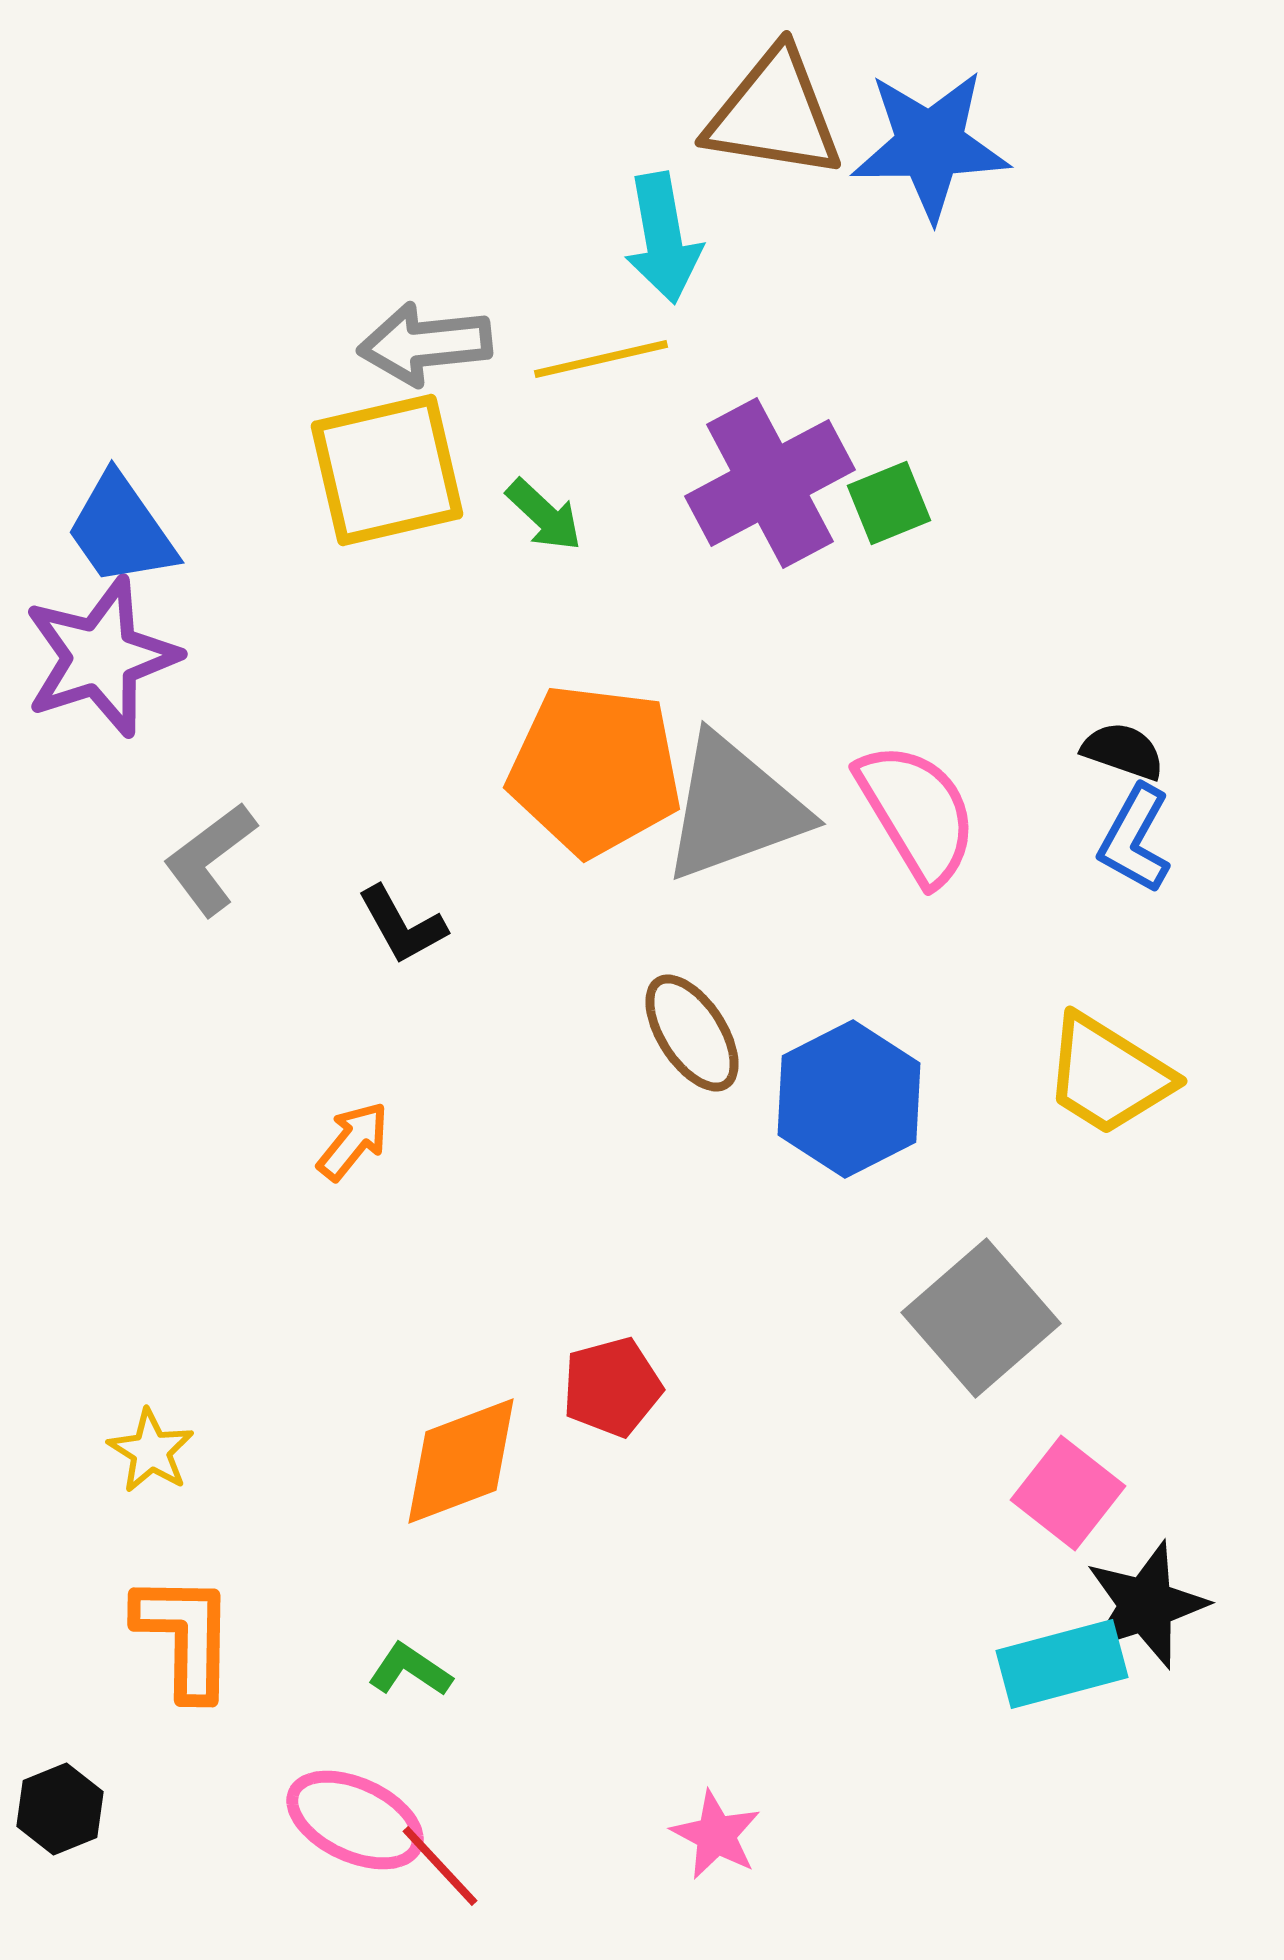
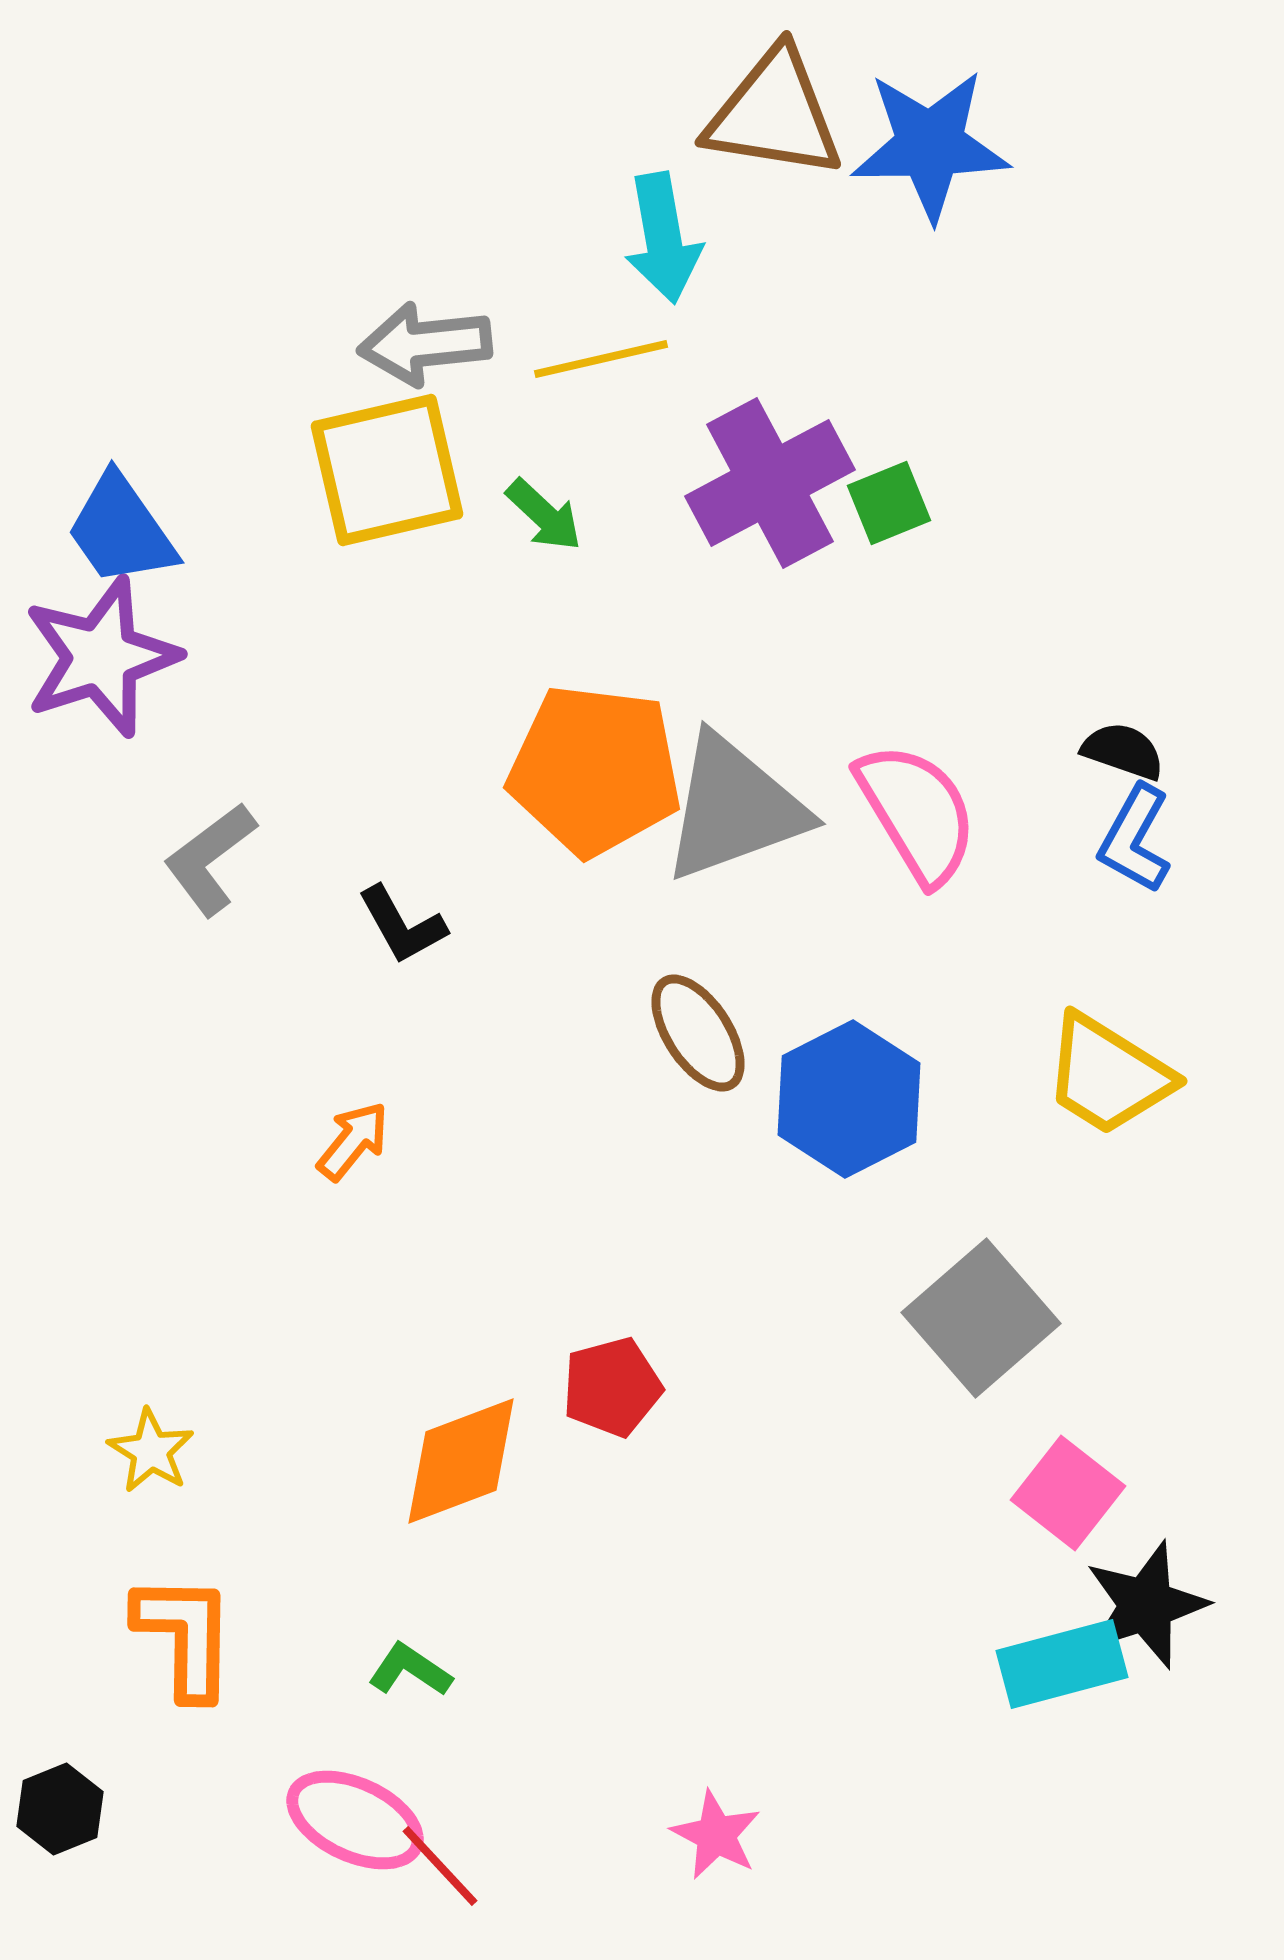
brown ellipse: moved 6 px right
